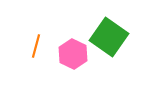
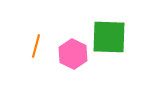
green square: rotated 33 degrees counterclockwise
